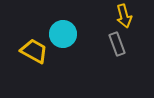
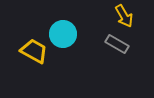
yellow arrow: rotated 15 degrees counterclockwise
gray rectangle: rotated 40 degrees counterclockwise
